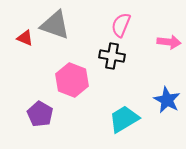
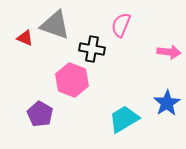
pink arrow: moved 10 px down
black cross: moved 20 px left, 7 px up
blue star: moved 3 px down; rotated 12 degrees clockwise
